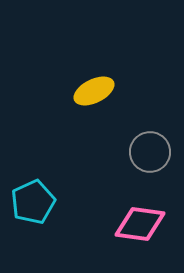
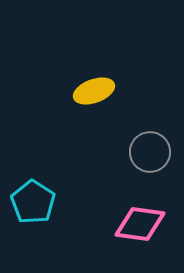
yellow ellipse: rotated 6 degrees clockwise
cyan pentagon: rotated 15 degrees counterclockwise
